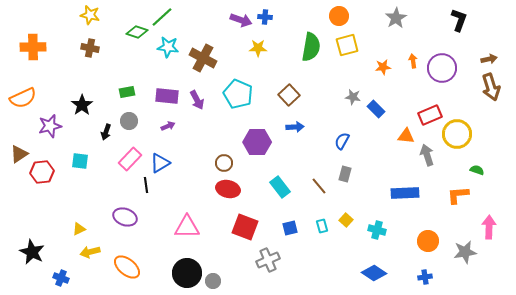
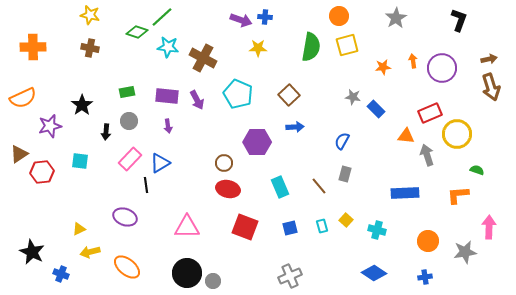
red rectangle at (430, 115): moved 2 px up
purple arrow at (168, 126): rotated 104 degrees clockwise
black arrow at (106, 132): rotated 14 degrees counterclockwise
cyan rectangle at (280, 187): rotated 15 degrees clockwise
gray cross at (268, 260): moved 22 px right, 16 px down
blue cross at (61, 278): moved 4 px up
